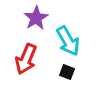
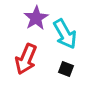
cyan arrow: moved 3 px left, 7 px up
black square: moved 1 px left, 3 px up
